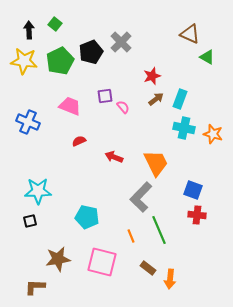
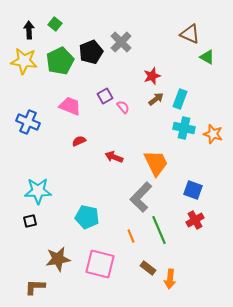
purple square: rotated 21 degrees counterclockwise
red cross: moved 2 px left, 5 px down; rotated 36 degrees counterclockwise
pink square: moved 2 px left, 2 px down
